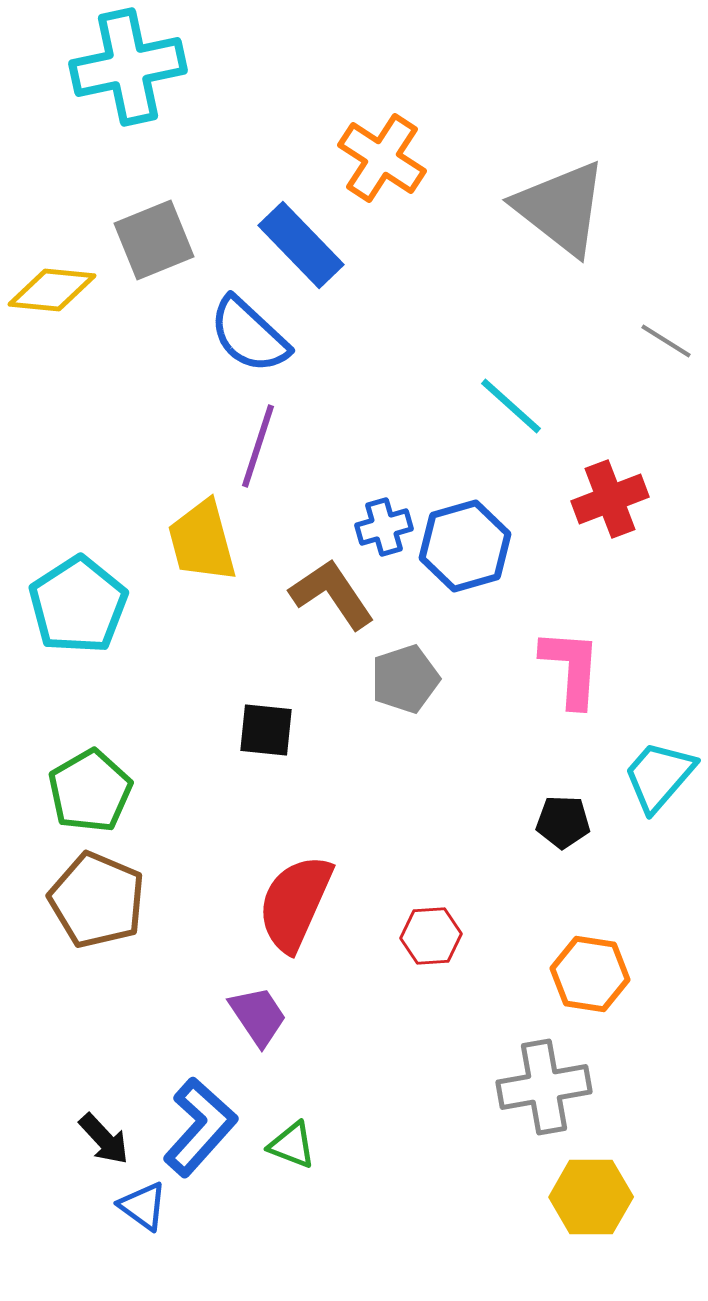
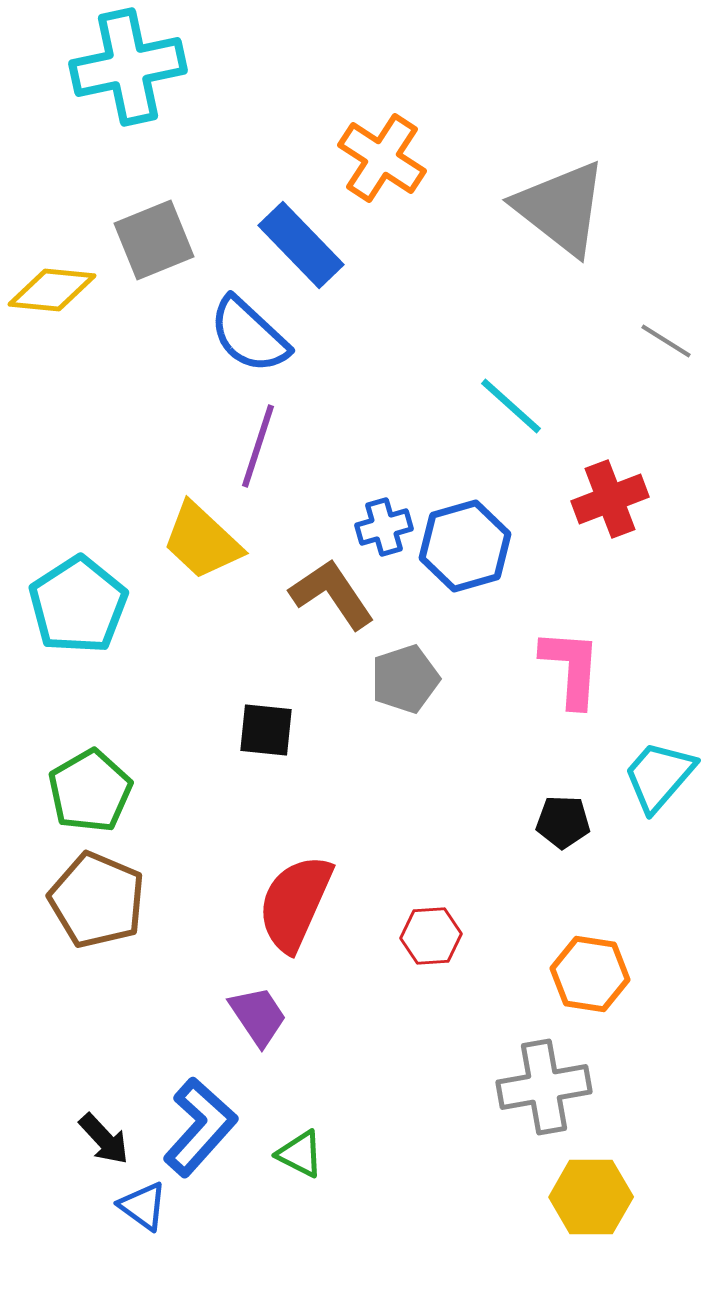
yellow trapezoid: rotated 32 degrees counterclockwise
green triangle: moved 8 px right, 9 px down; rotated 6 degrees clockwise
